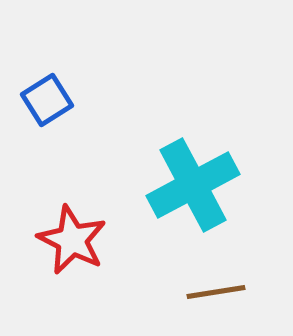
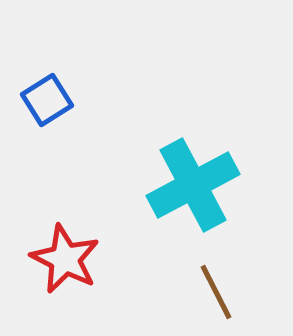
red star: moved 7 px left, 19 px down
brown line: rotated 72 degrees clockwise
